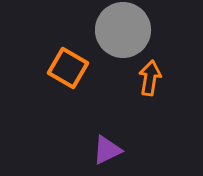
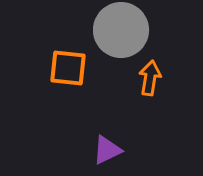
gray circle: moved 2 px left
orange square: rotated 24 degrees counterclockwise
